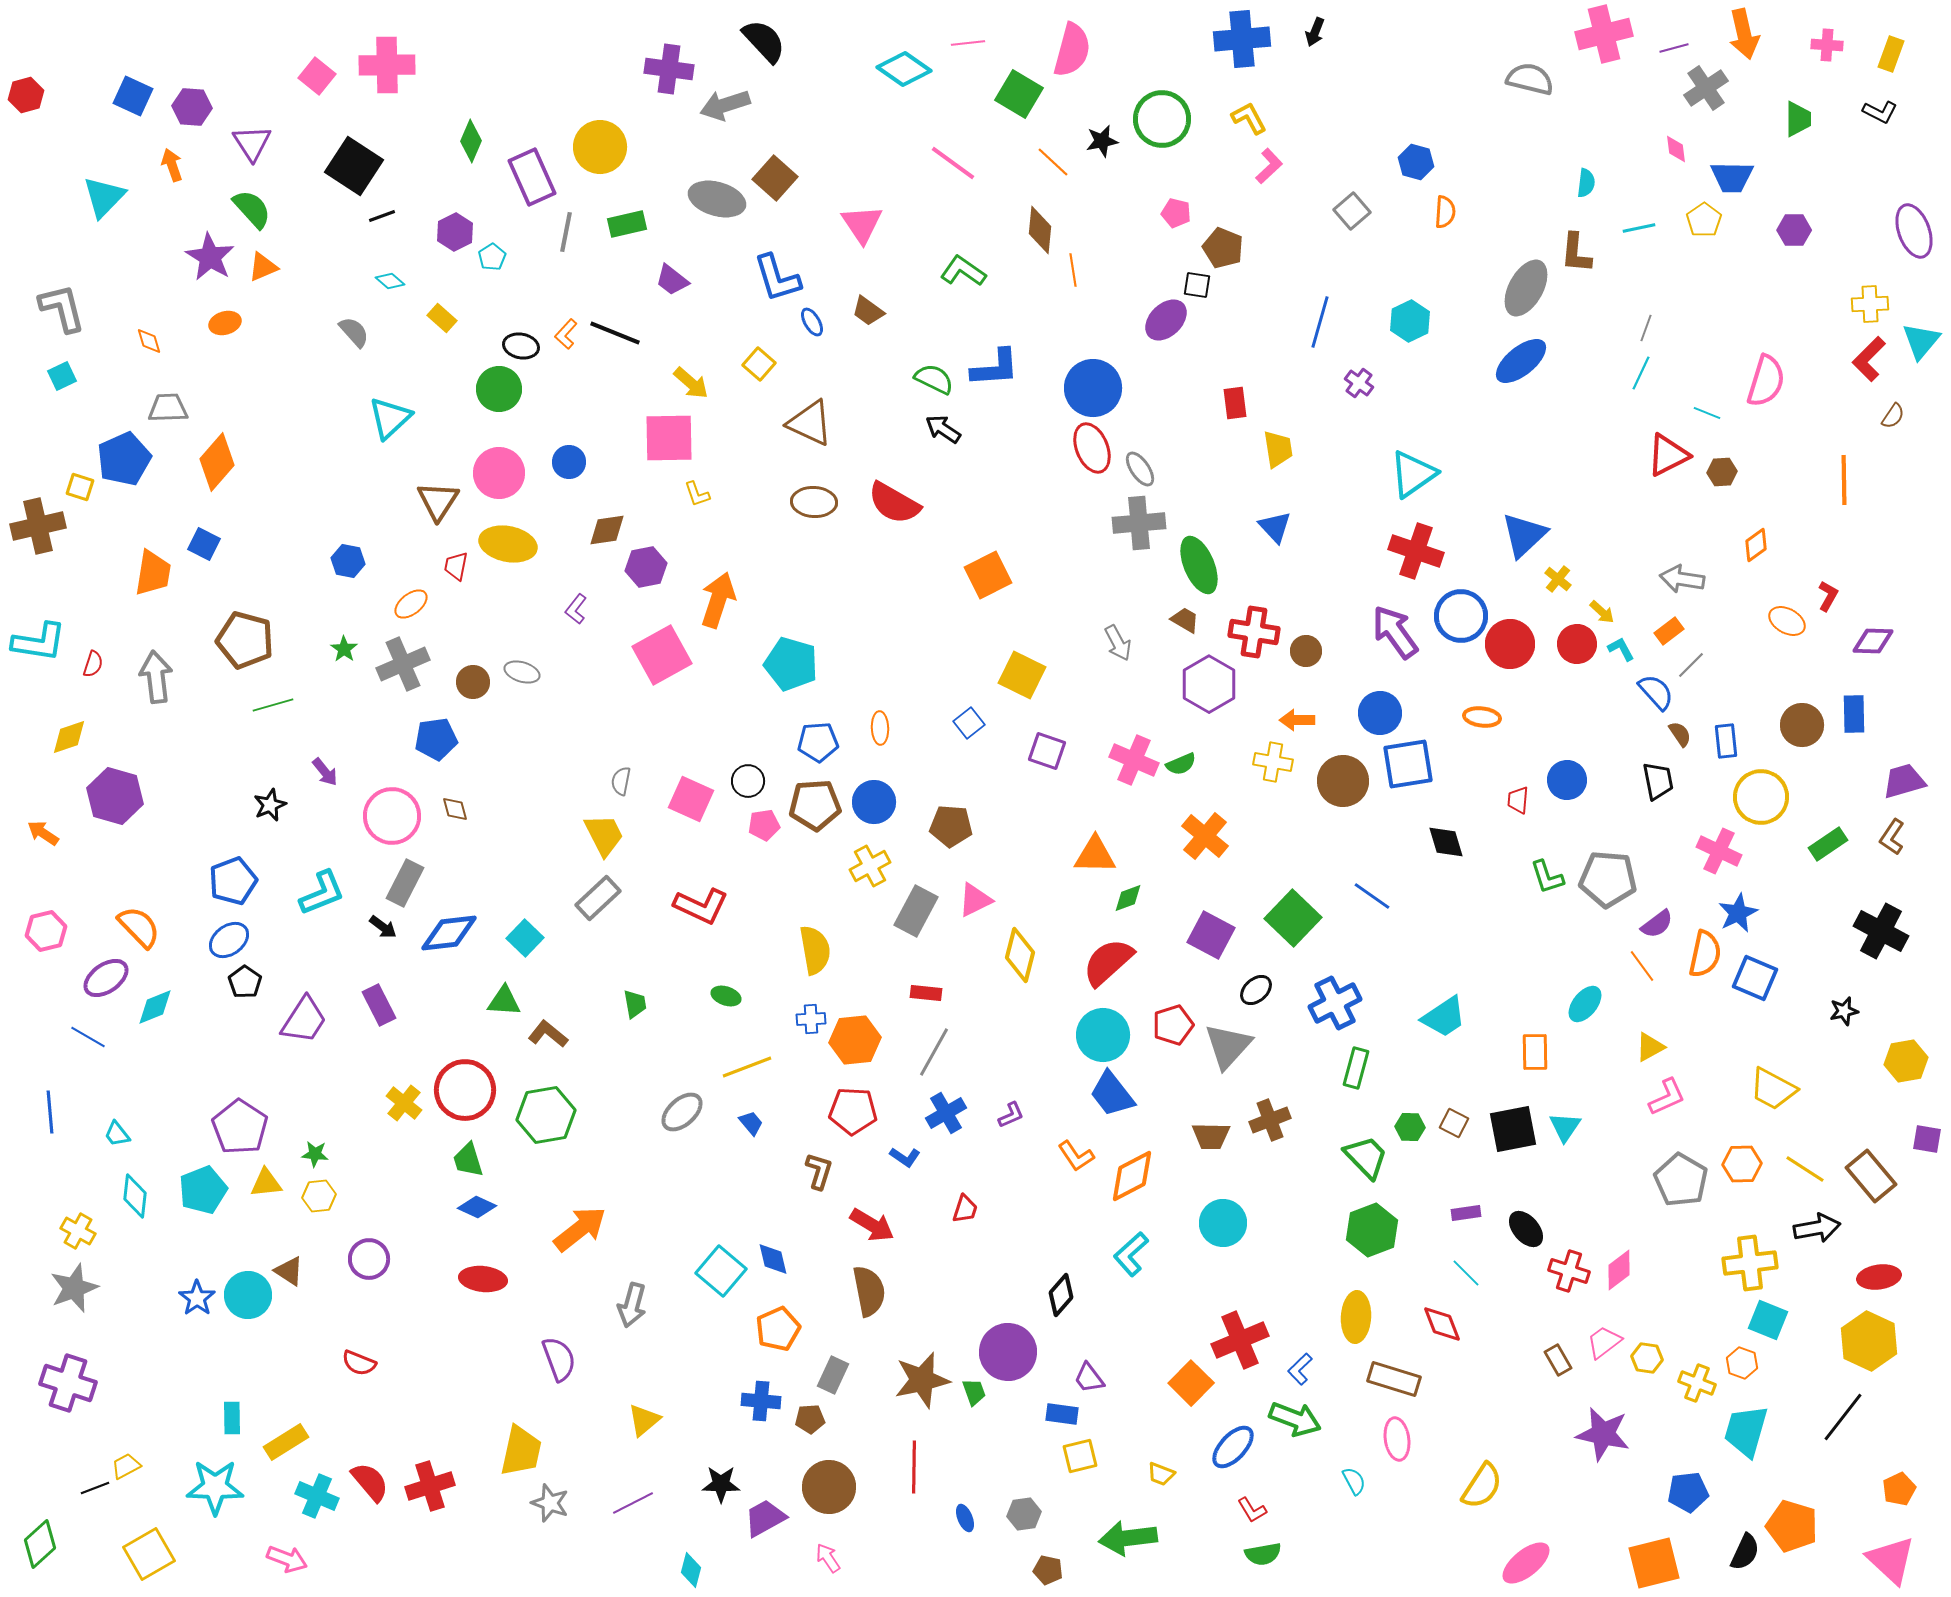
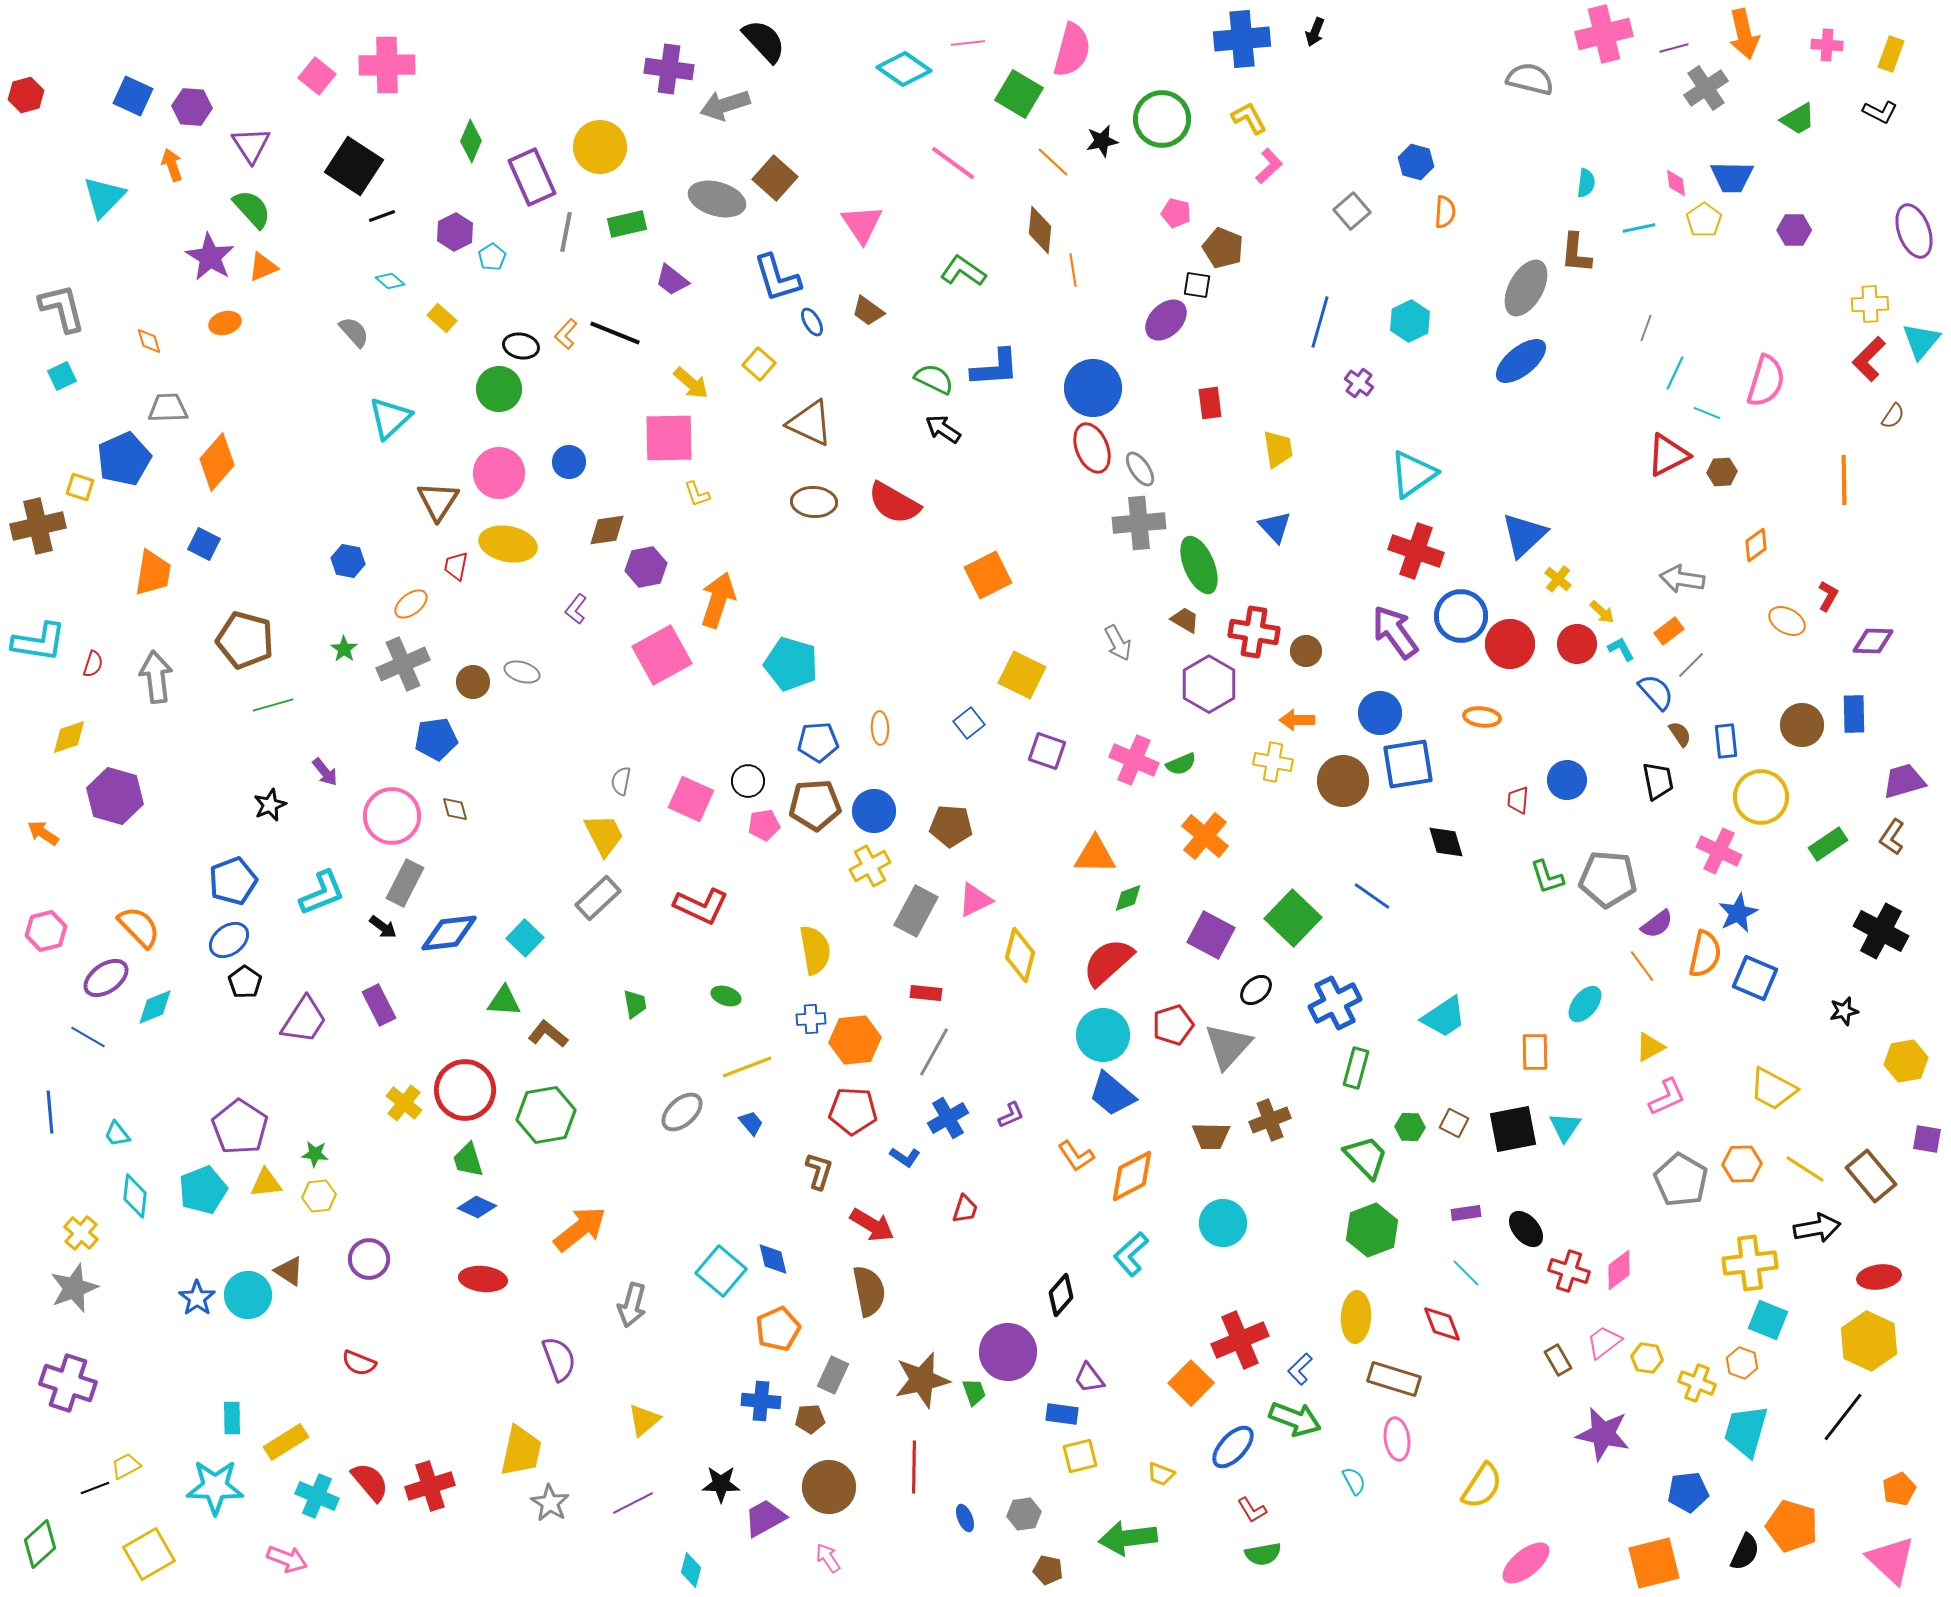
green trapezoid at (1798, 119): rotated 60 degrees clockwise
purple triangle at (252, 143): moved 1 px left, 2 px down
pink diamond at (1676, 149): moved 34 px down
cyan line at (1641, 373): moved 34 px right
red rectangle at (1235, 403): moved 25 px left
blue circle at (874, 802): moved 9 px down
blue trapezoid at (1112, 1094): rotated 12 degrees counterclockwise
blue cross at (946, 1113): moved 2 px right, 5 px down
yellow cross at (78, 1231): moved 3 px right, 2 px down; rotated 12 degrees clockwise
gray star at (550, 1503): rotated 12 degrees clockwise
